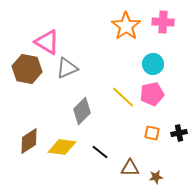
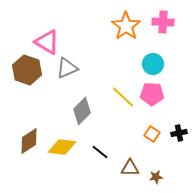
brown hexagon: moved 1 px down; rotated 8 degrees clockwise
pink pentagon: rotated 15 degrees clockwise
orange square: moved 1 px down; rotated 21 degrees clockwise
